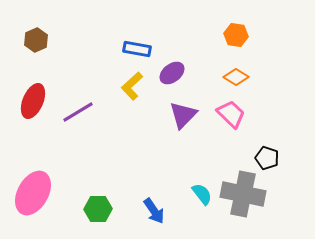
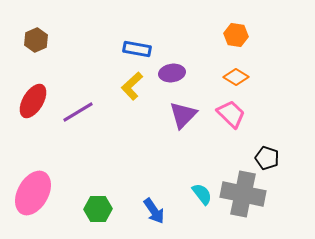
purple ellipse: rotated 30 degrees clockwise
red ellipse: rotated 8 degrees clockwise
